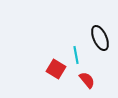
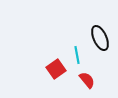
cyan line: moved 1 px right
red square: rotated 24 degrees clockwise
